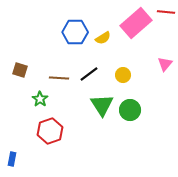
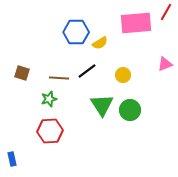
red line: rotated 66 degrees counterclockwise
pink rectangle: rotated 36 degrees clockwise
blue hexagon: moved 1 px right
yellow semicircle: moved 3 px left, 5 px down
pink triangle: rotated 28 degrees clockwise
brown square: moved 2 px right, 3 px down
black line: moved 2 px left, 3 px up
green star: moved 9 px right; rotated 21 degrees clockwise
red hexagon: rotated 15 degrees clockwise
blue rectangle: rotated 24 degrees counterclockwise
